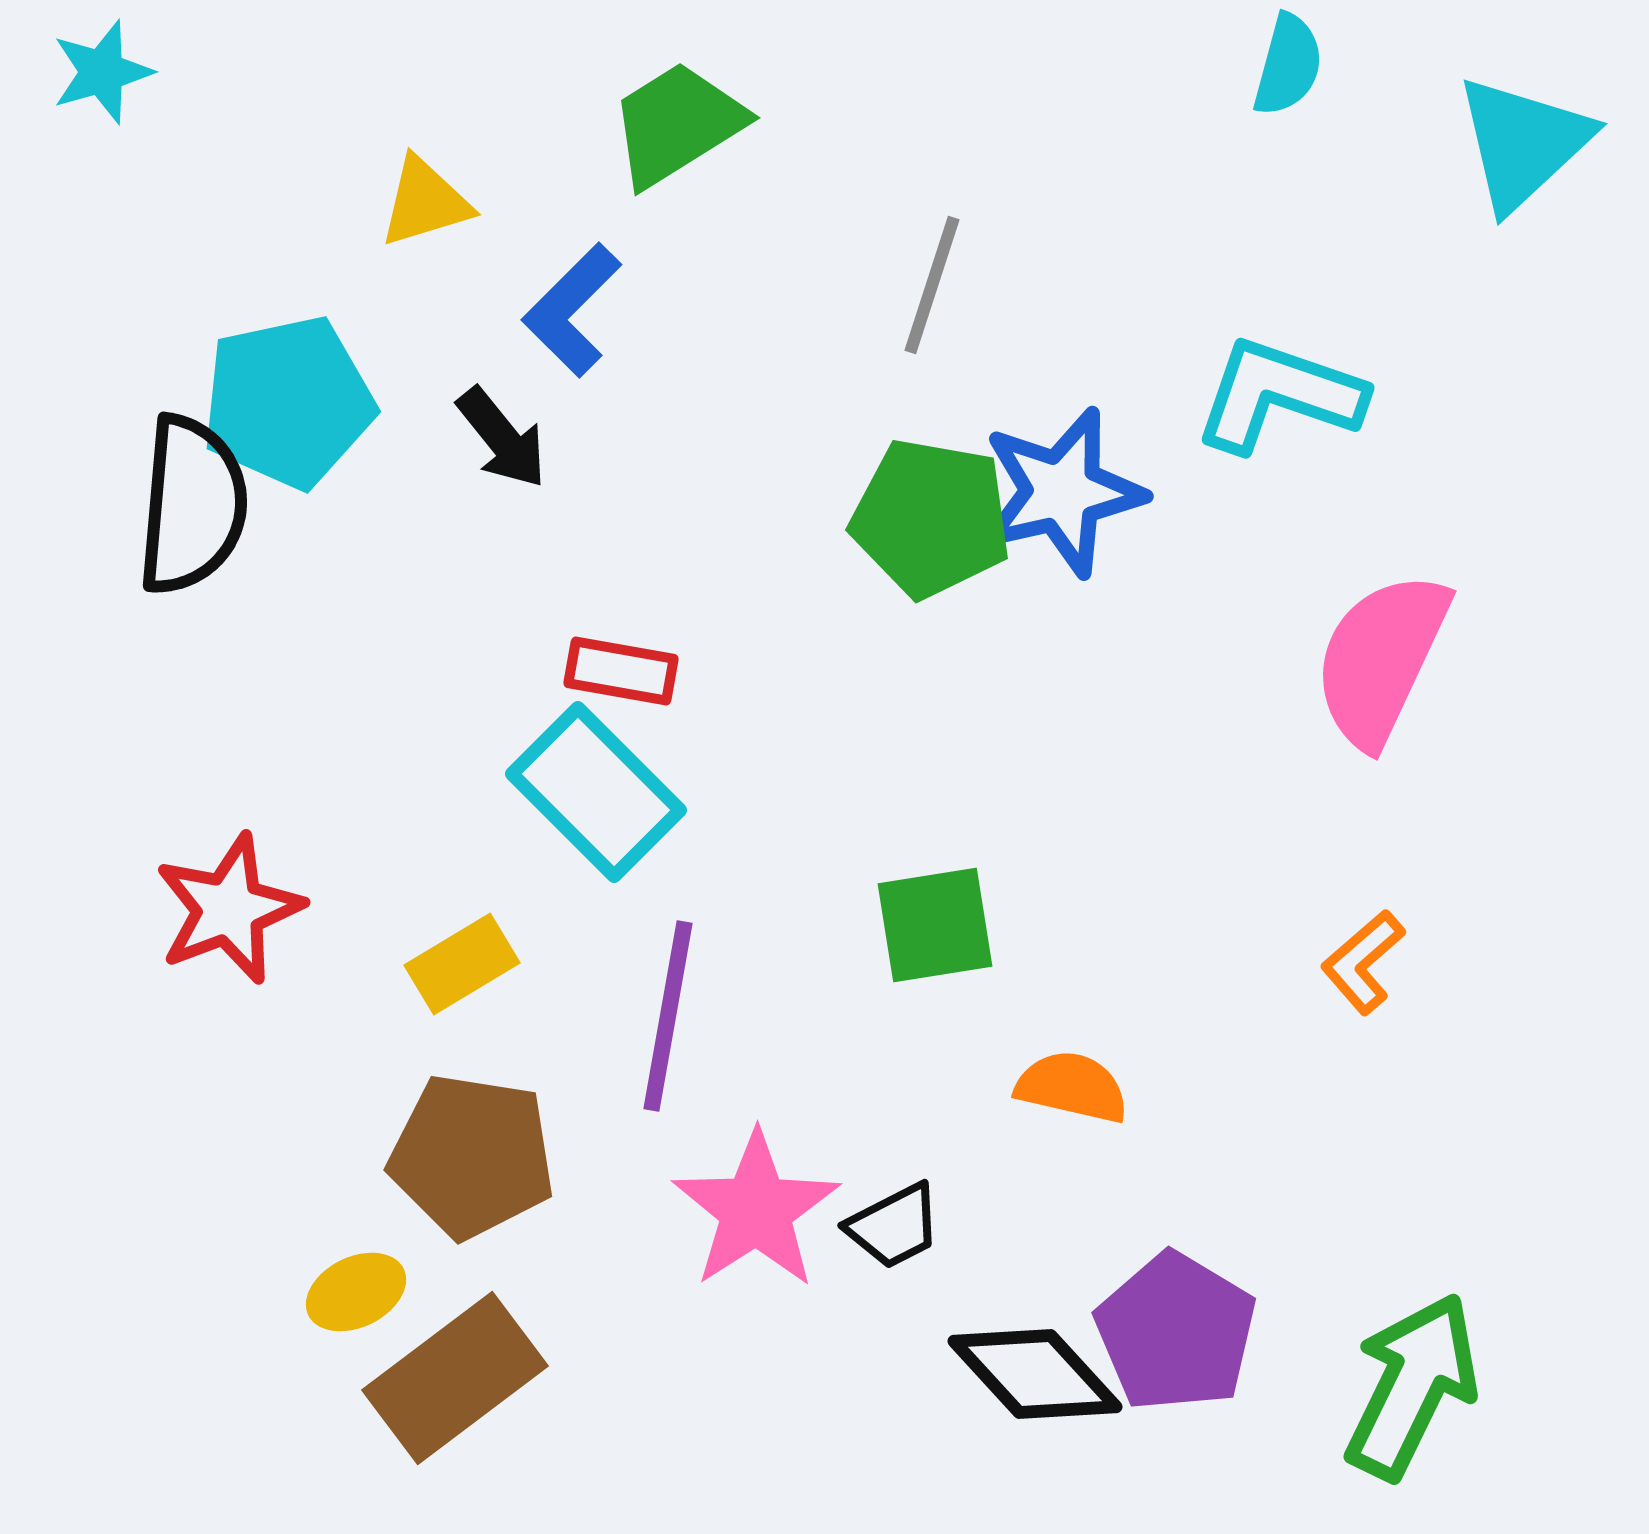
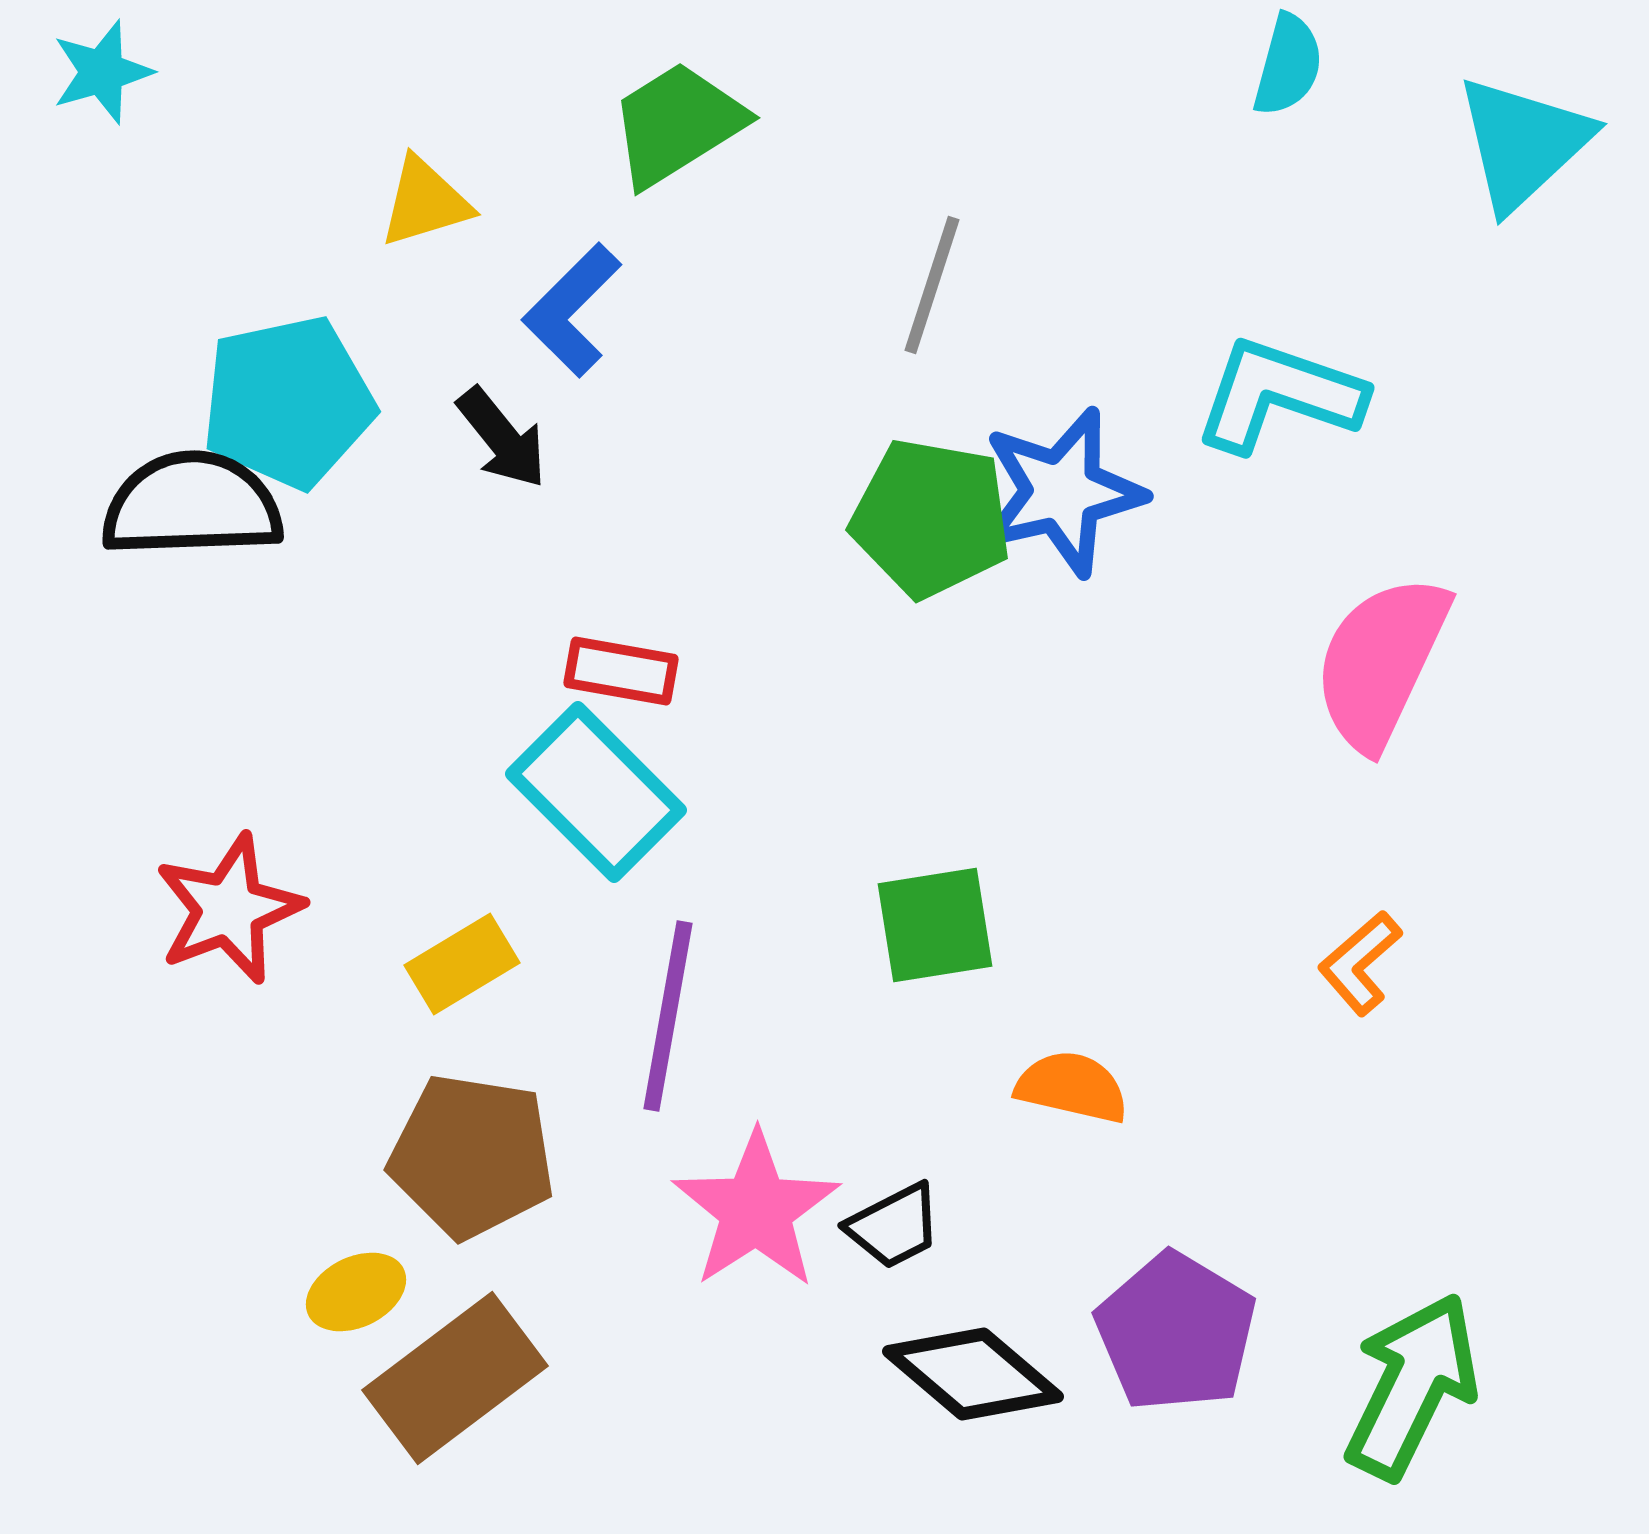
black semicircle: rotated 97 degrees counterclockwise
pink semicircle: moved 3 px down
orange L-shape: moved 3 px left, 1 px down
black diamond: moved 62 px left; rotated 7 degrees counterclockwise
